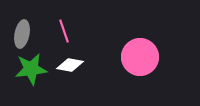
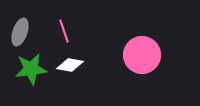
gray ellipse: moved 2 px left, 2 px up; rotated 8 degrees clockwise
pink circle: moved 2 px right, 2 px up
